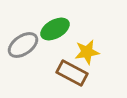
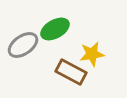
yellow star: moved 5 px right, 2 px down
brown rectangle: moved 1 px left, 1 px up
